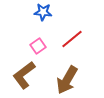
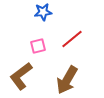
blue star: rotated 12 degrees counterclockwise
pink square: rotated 21 degrees clockwise
brown L-shape: moved 3 px left, 1 px down
